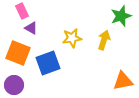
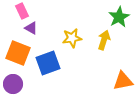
green star: moved 2 px left, 1 px down; rotated 10 degrees counterclockwise
purple circle: moved 1 px left, 1 px up
